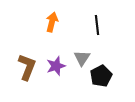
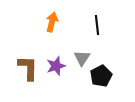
brown L-shape: moved 1 px right, 1 px down; rotated 20 degrees counterclockwise
